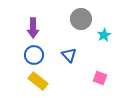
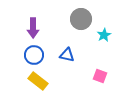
blue triangle: moved 2 px left; rotated 35 degrees counterclockwise
pink square: moved 2 px up
